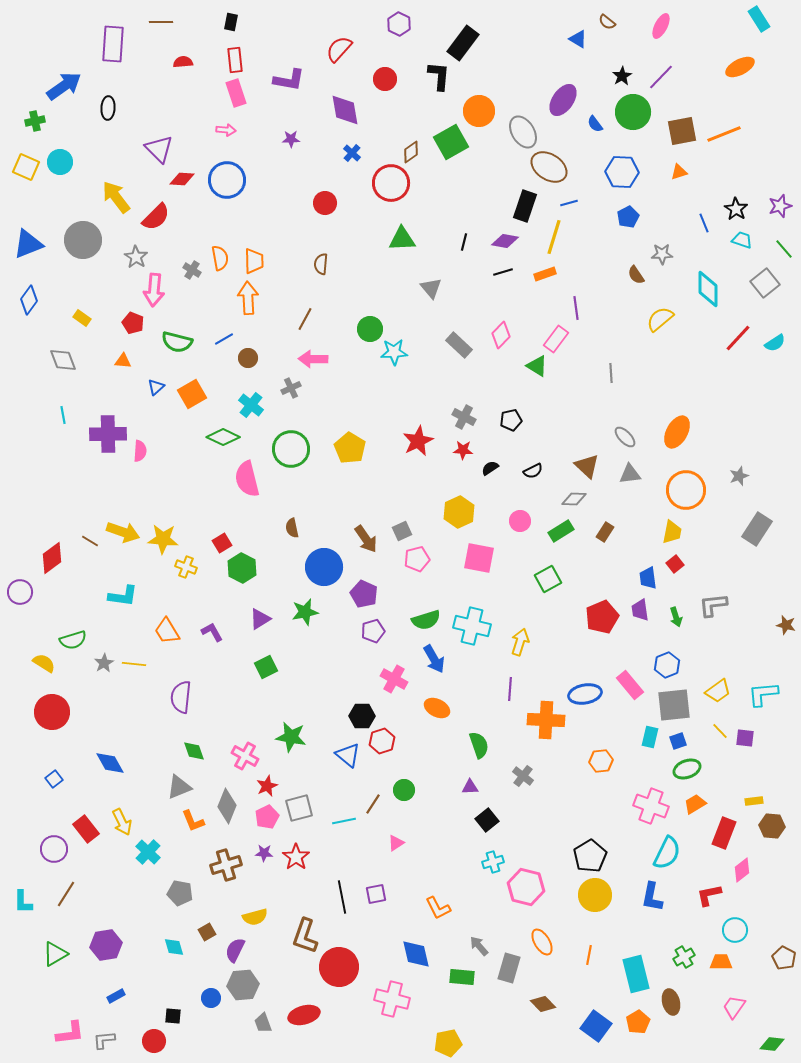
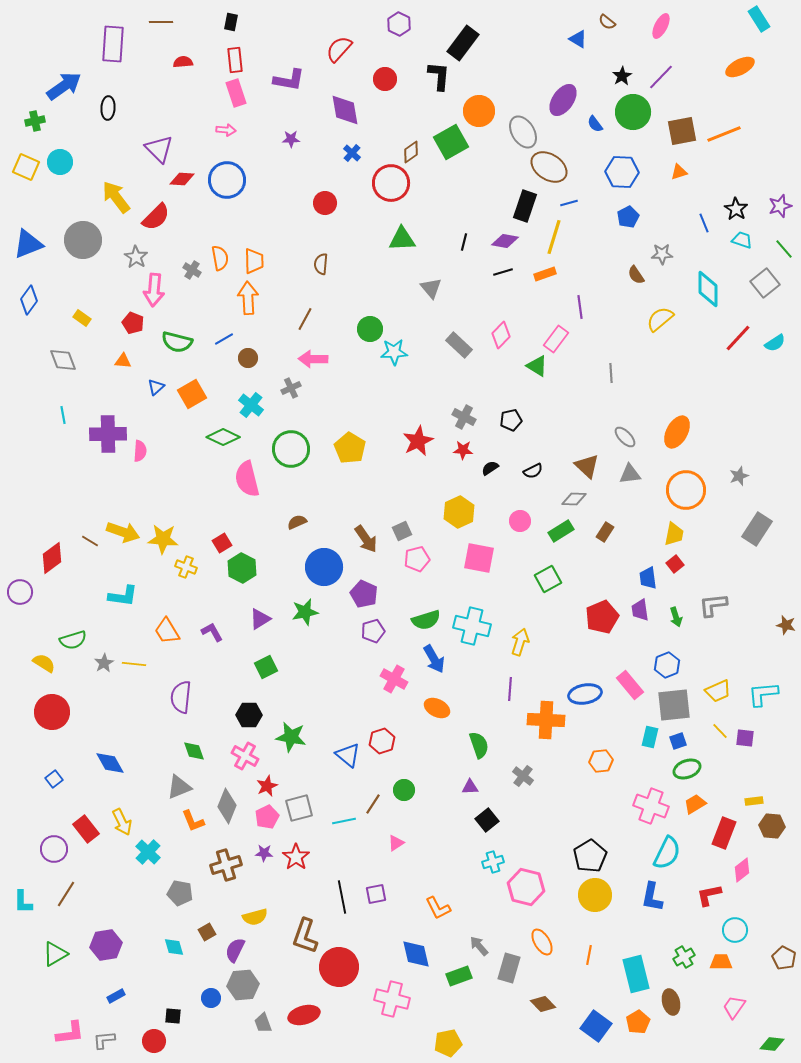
purple line at (576, 308): moved 4 px right, 1 px up
brown semicircle at (292, 528): moved 5 px right, 6 px up; rotated 78 degrees clockwise
yellow trapezoid at (672, 532): moved 2 px right, 2 px down
yellow trapezoid at (718, 691): rotated 12 degrees clockwise
black hexagon at (362, 716): moved 113 px left, 1 px up
green rectangle at (462, 977): moved 3 px left, 1 px up; rotated 25 degrees counterclockwise
